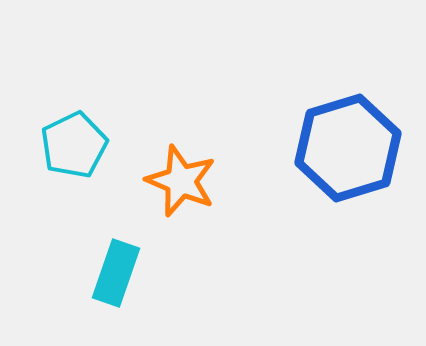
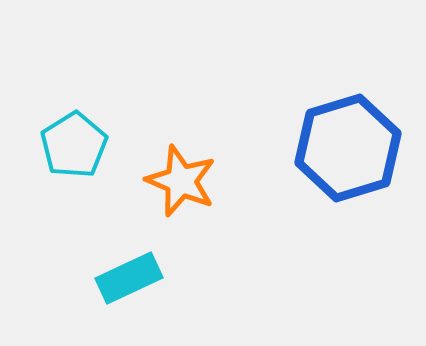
cyan pentagon: rotated 6 degrees counterclockwise
cyan rectangle: moved 13 px right, 5 px down; rotated 46 degrees clockwise
